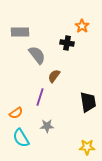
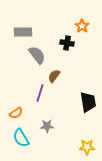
gray rectangle: moved 3 px right
purple line: moved 4 px up
